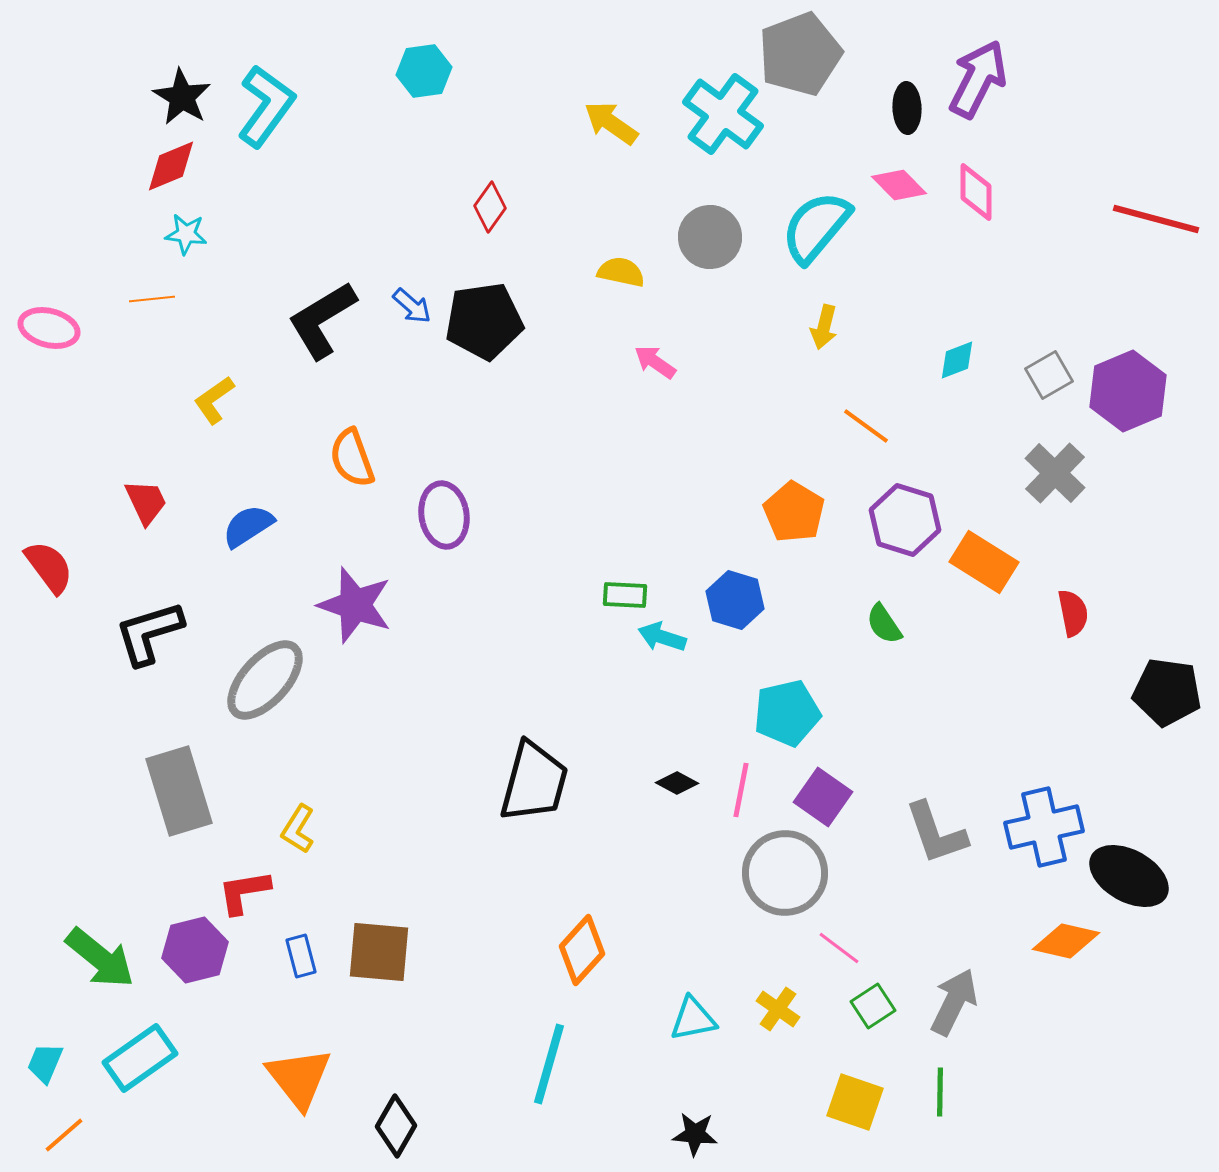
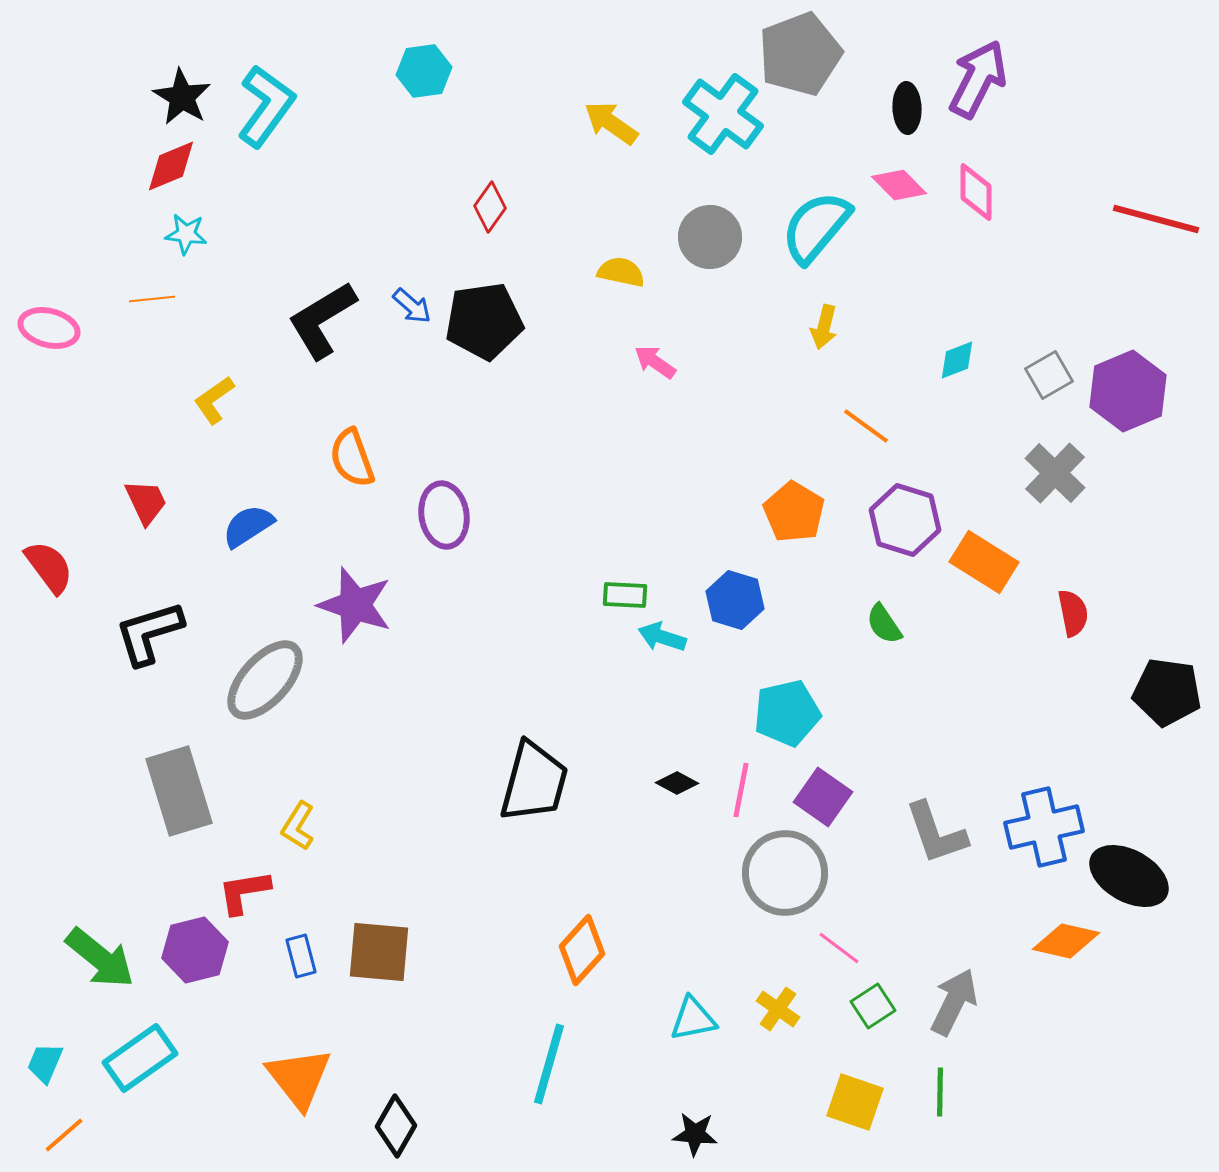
yellow L-shape at (298, 829): moved 3 px up
